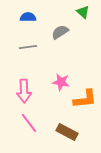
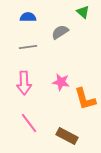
pink arrow: moved 8 px up
orange L-shape: rotated 80 degrees clockwise
brown rectangle: moved 4 px down
